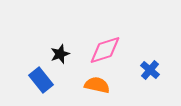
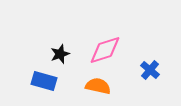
blue rectangle: moved 3 px right, 1 px down; rotated 35 degrees counterclockwise
orange semicircle: moved 1 px right, 1 px down
